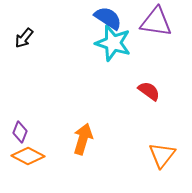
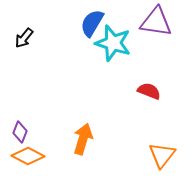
blue semicircle: moved 16 px left, 5 px down; rotated 92 degrees counterclockwise
red semicircle: rotated 15 degrees counterclockwise
